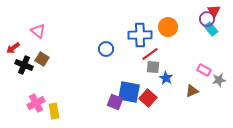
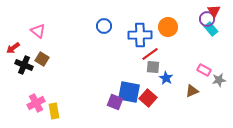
blue circle: moved 2 px left, 23 px up
